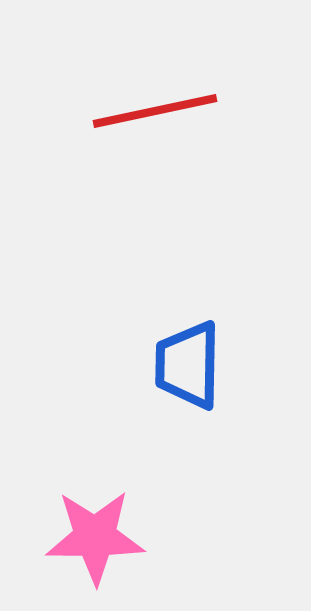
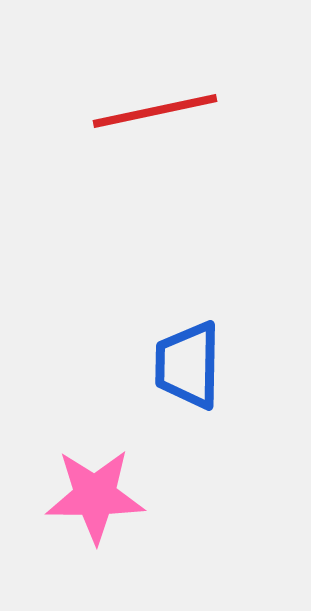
pink star: moved 41 px up
